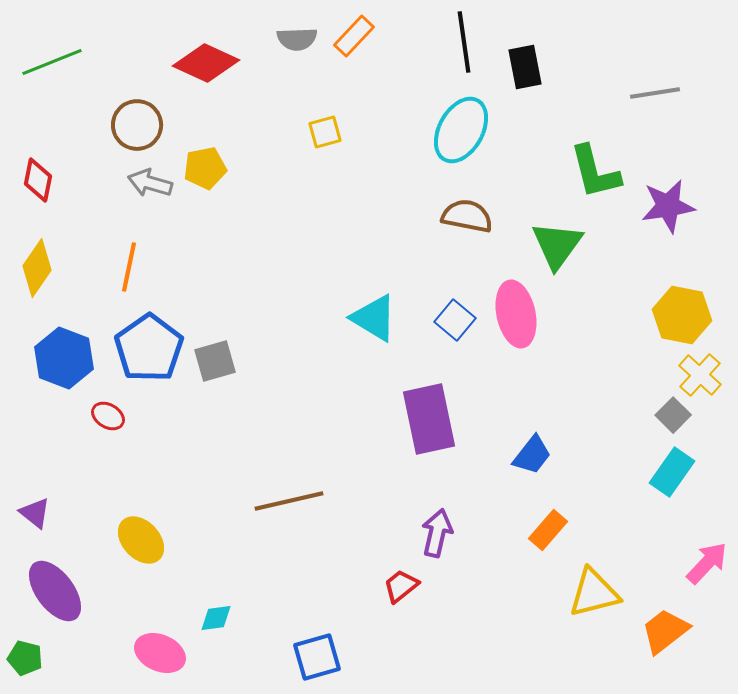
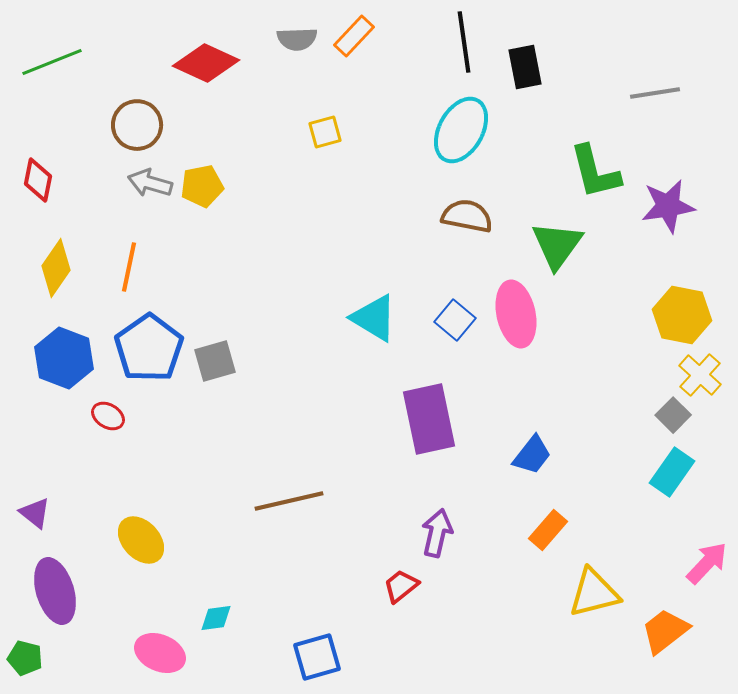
yellow pentagon at (205, 168): moved 3 px left, 18 px down
yellow diamond at (37, 268): moved 19 px right
purple ellipse at (55, 591): rotated 20 degrees clockwise
